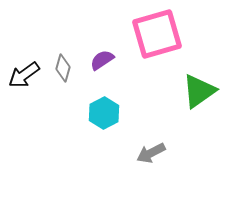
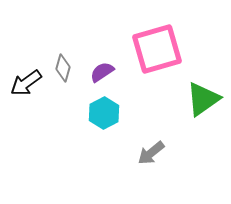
pink square: moved 15 px down
purple semicircle: moved 12 px down
black arrow: moved 2 px right, 8 px down
green triangle: moved 4 px right, 8 px down
gray arrow: rotated 12 degrees counterclockwise
